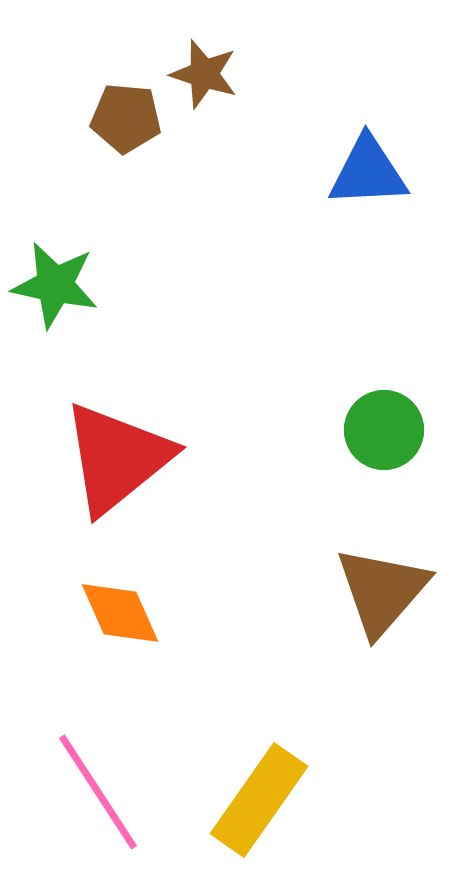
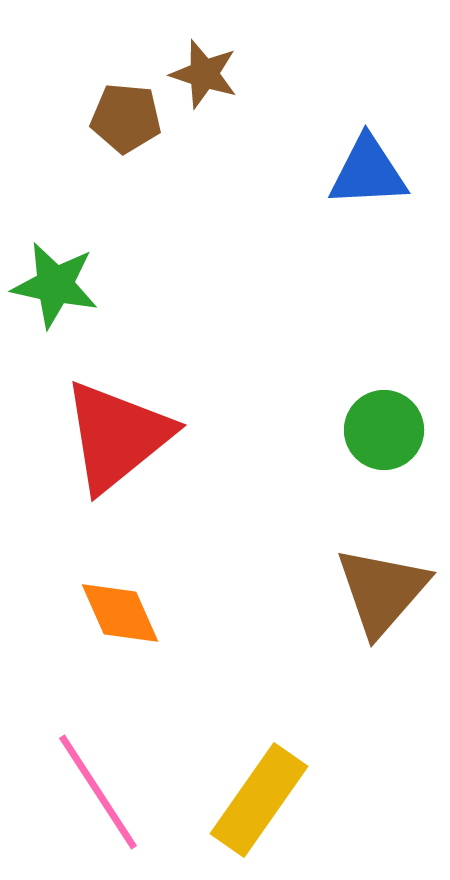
red triangle: moved 22 px up
